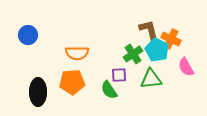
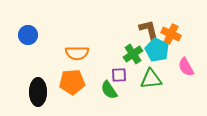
orange cross: moved 5 px up
